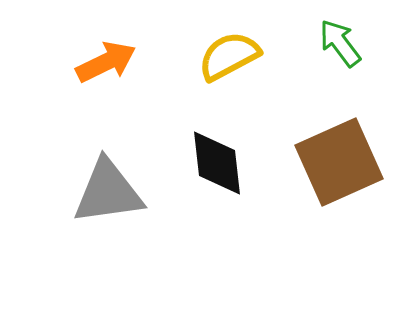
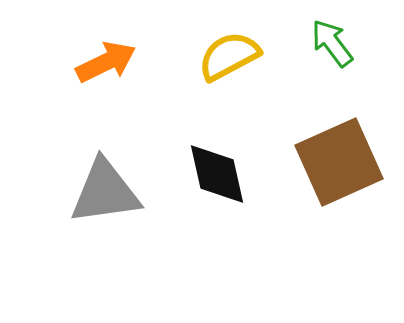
green arrow: moved 8 px left
black diamond: moved 11 px down; rotated 6 degrees counterclockwise
gray triangle: moved 3 px left
